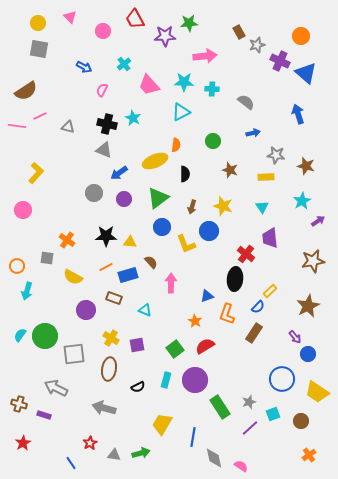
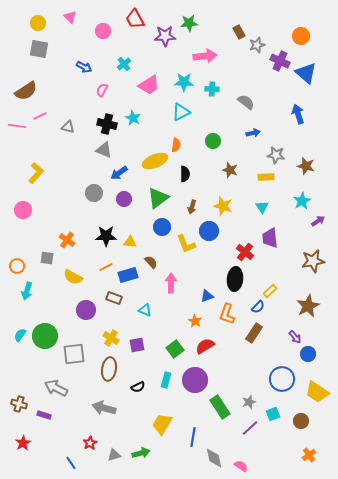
pink trapezoid at (149, 85): rotated 80 degrees counterclockwise
red cross at (246, 254): moved 1 px left, 2 px up
gray triangle at (114, 455): rotated 24 degrees counterclockwise
